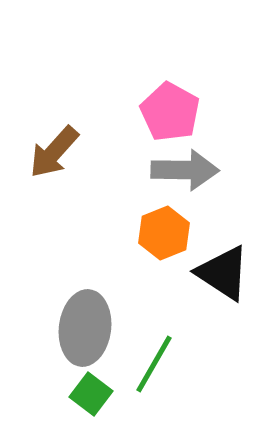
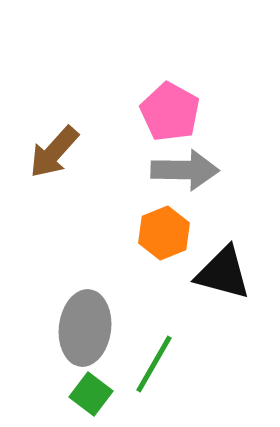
black triangle: rotated 18 degrees counterclockwise
